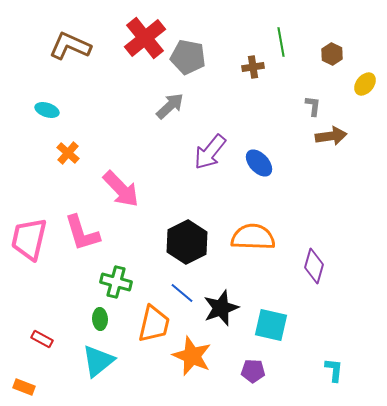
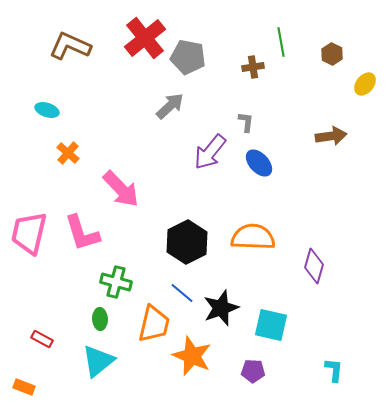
gray L-shape: moved 67 px left, 16 px down
pink trapezoid: moved 6 px up
